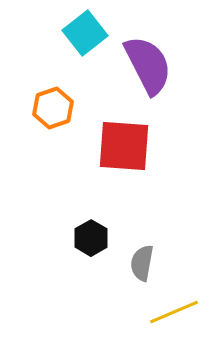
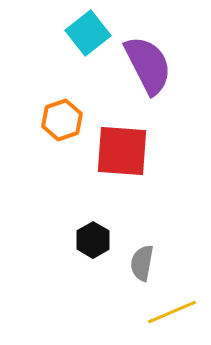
cyan square: moved 3 px right
orange hexagon: moved 9 px right, 12 px down
red square: moved 2 px left, 5 px down
black hexagon: moved 2 px right, 2 px down
yellow line: moved 2 px left
